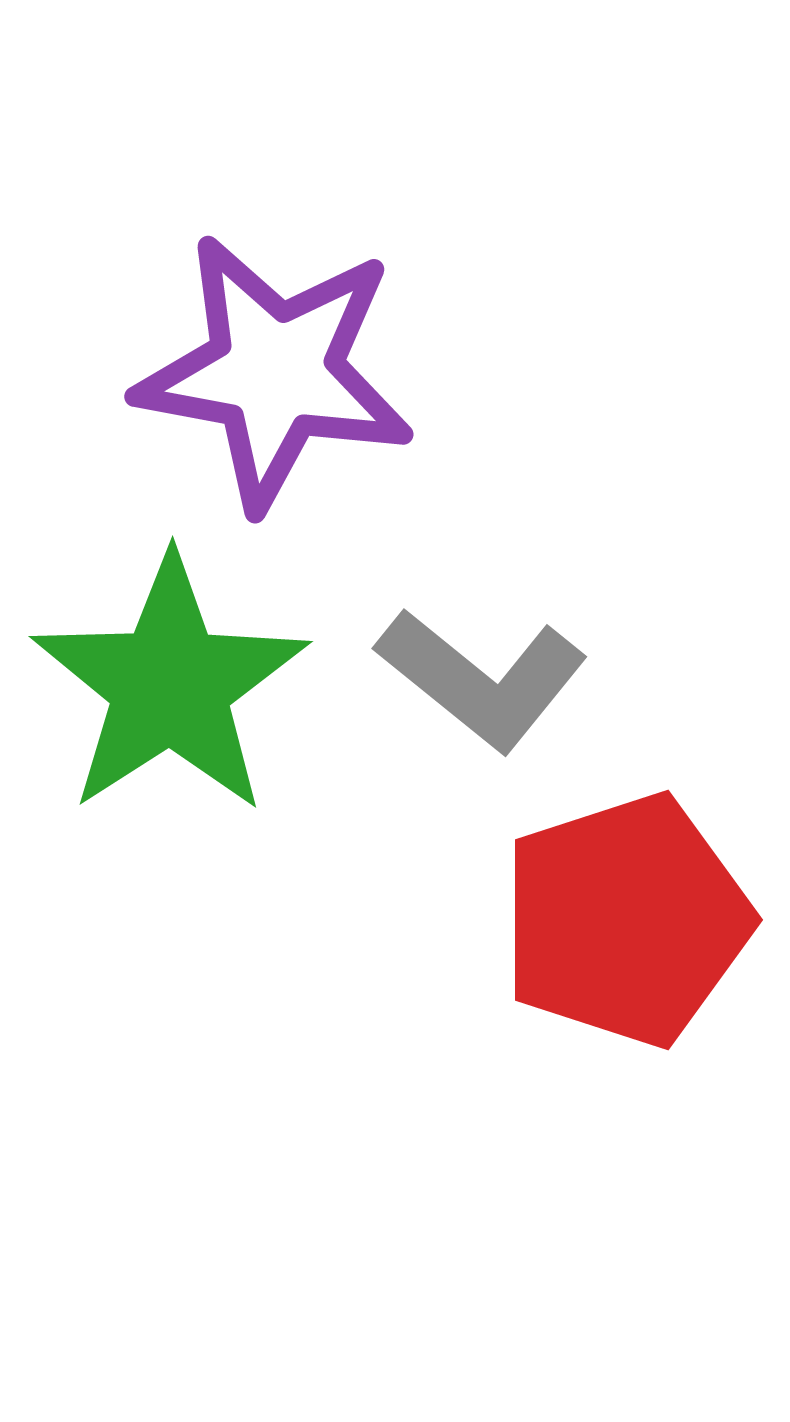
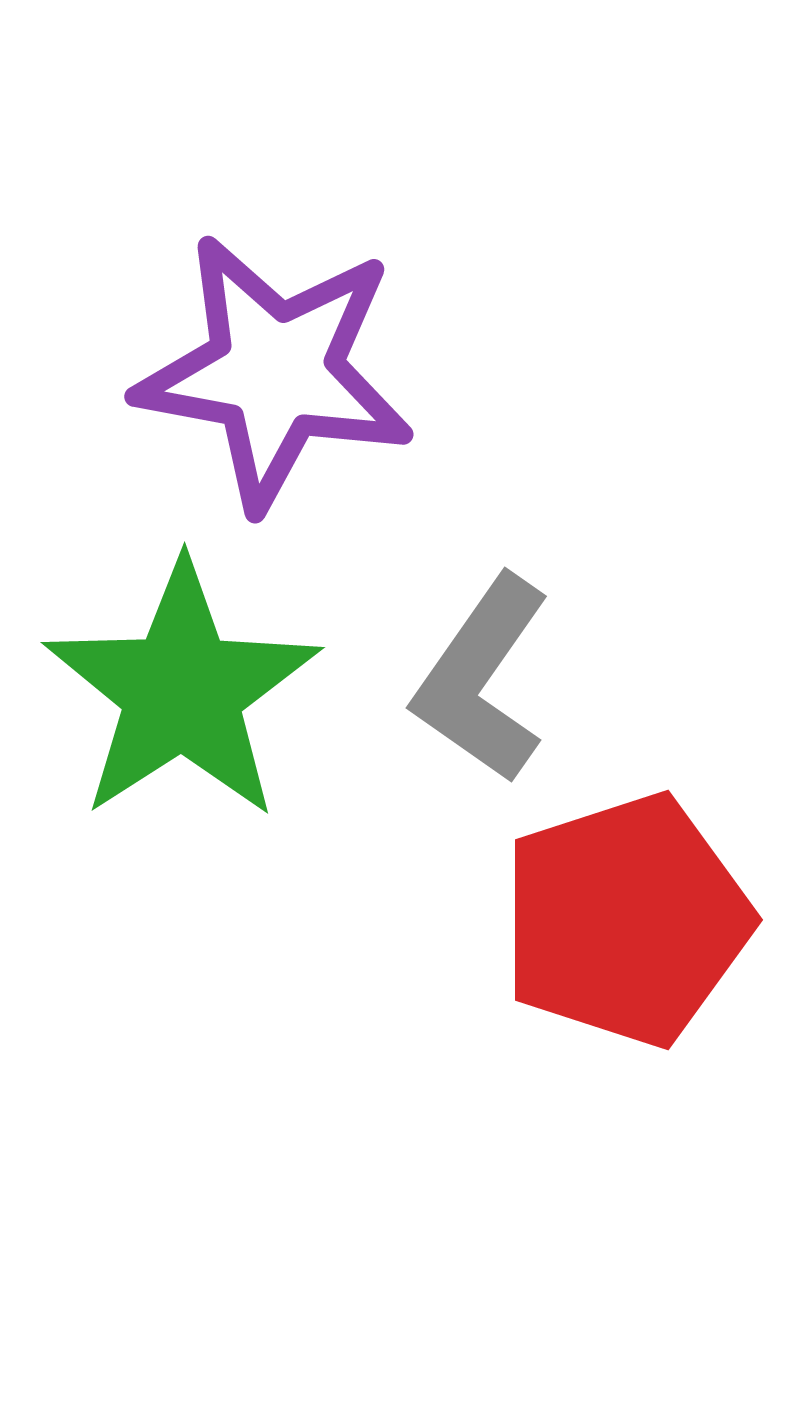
gray L-shape: rotated 86 degrees clockwise
green star: moved 12 px right, 6 px down
